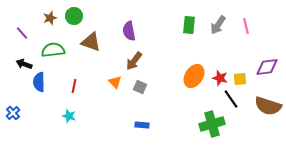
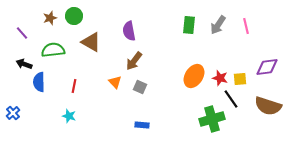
brown triangle: rotated 10 degrees clockwise
green cross: moved 5 px up
